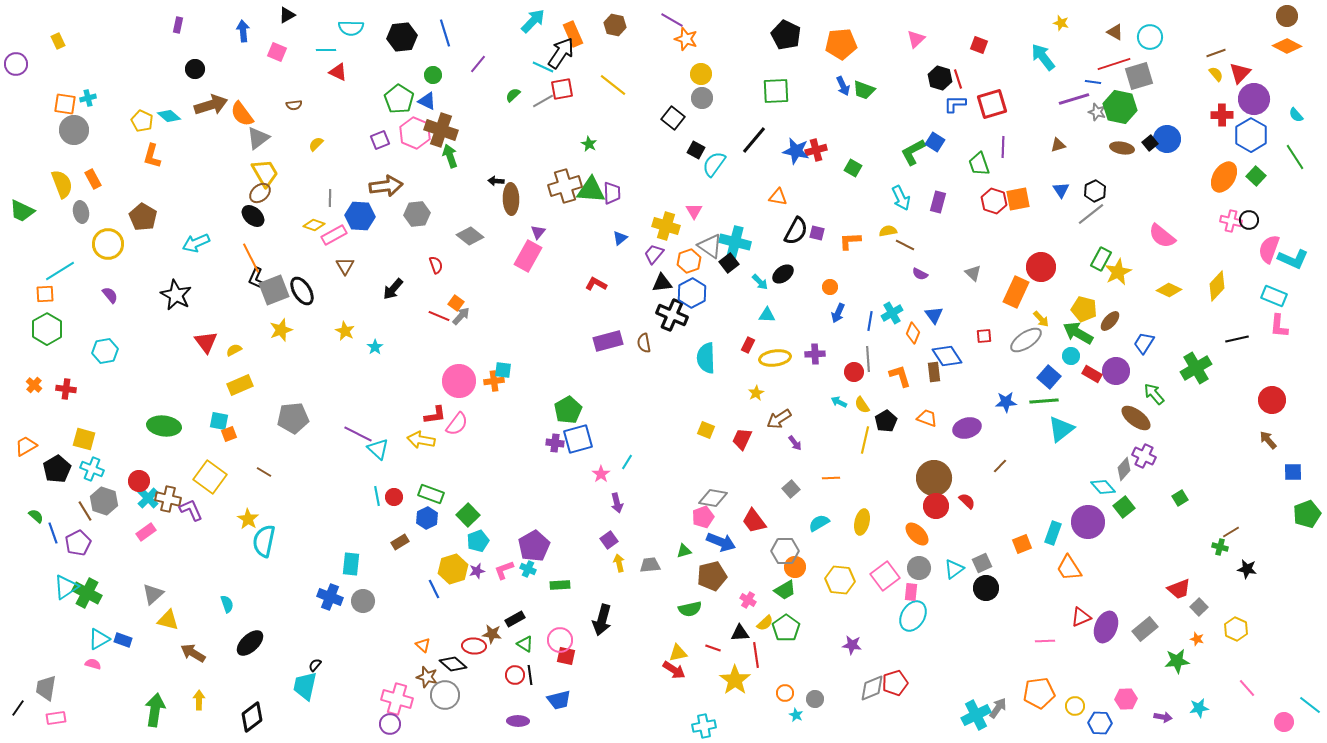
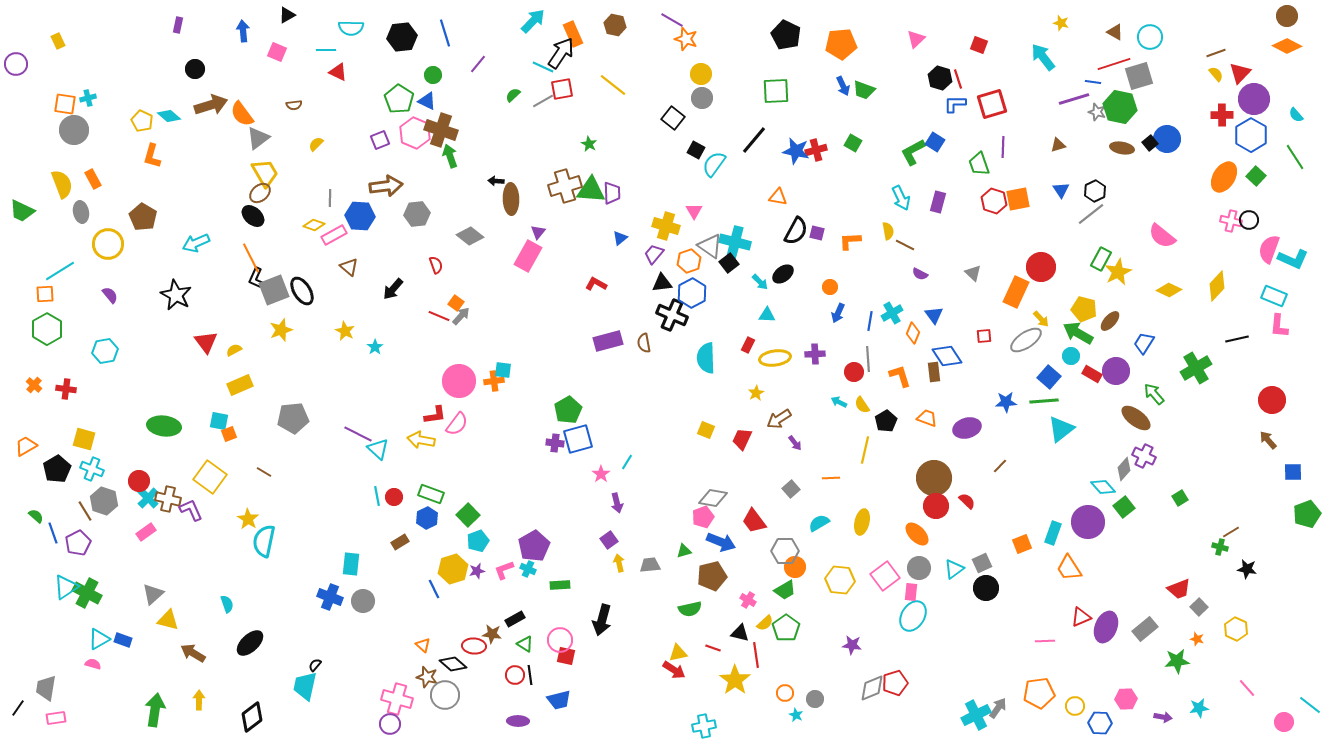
green square at (853, 168): moved 25 px up
yellow semicircle at (888, 231): rotated 90 degrees clockwise
brown triangle at (345, 266): moved 4 px right, 1 px down; rotated 18 degrees counterclockwise
yellow line at (865, 440): moved 10 px down
black triangle at (740, 633): rotated 18 degrees clockwise
